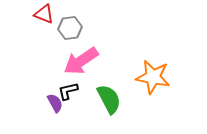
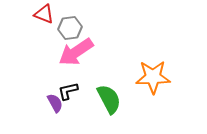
pink arrow: moved 5 px left, 9 px up
orange star: rotated 12 degrees counterclockwise
